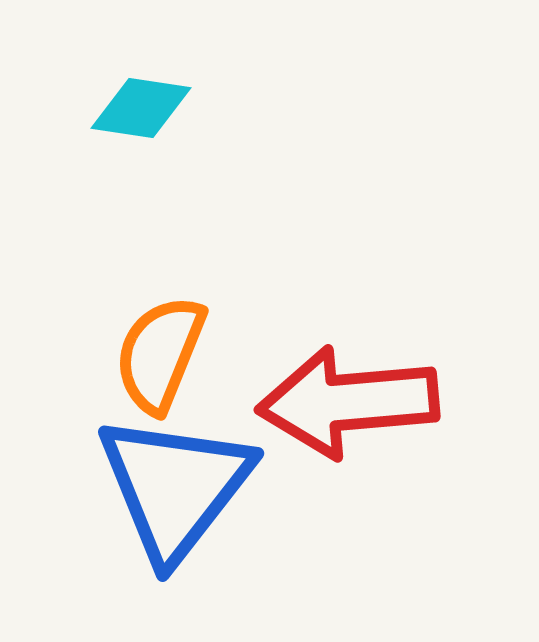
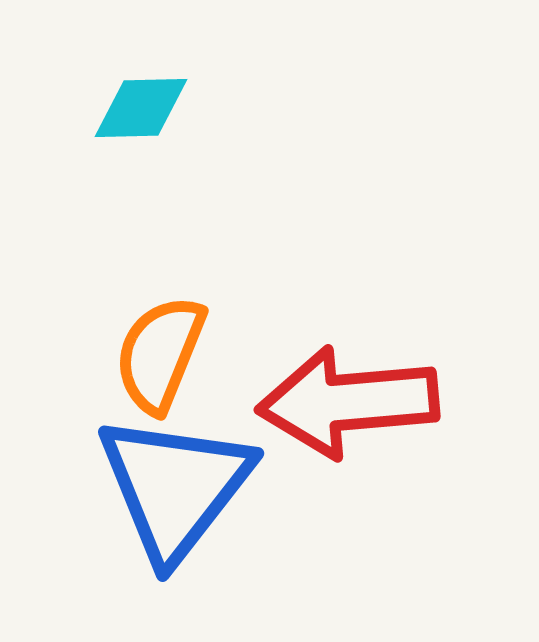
cyan diamond: rotated 10 degrees counterclockwise
